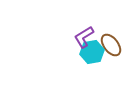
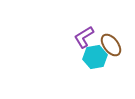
cyan hexagon: moved 3 px right, 5 px down
